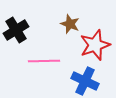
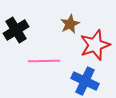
brown star: rotated 24 degrees clockwise
